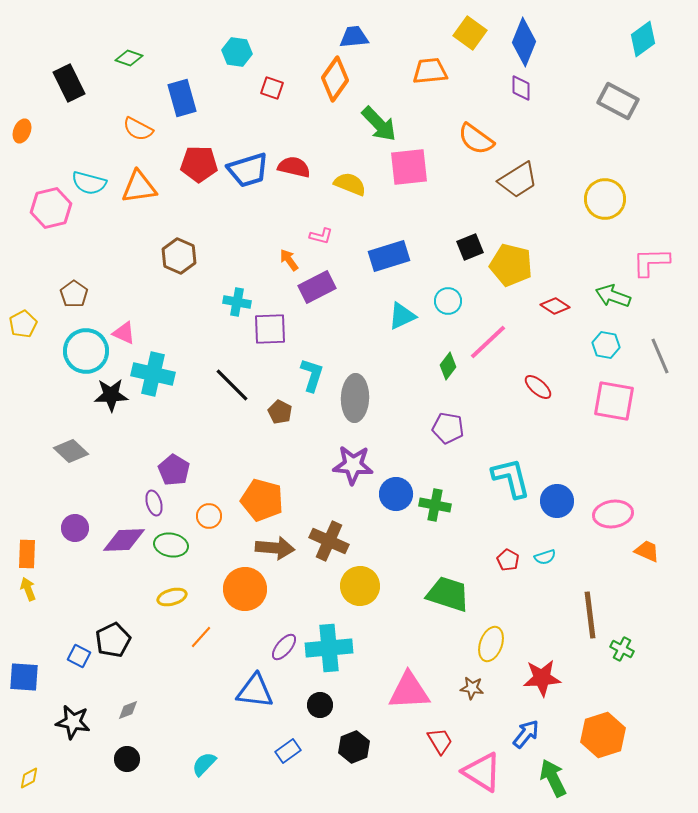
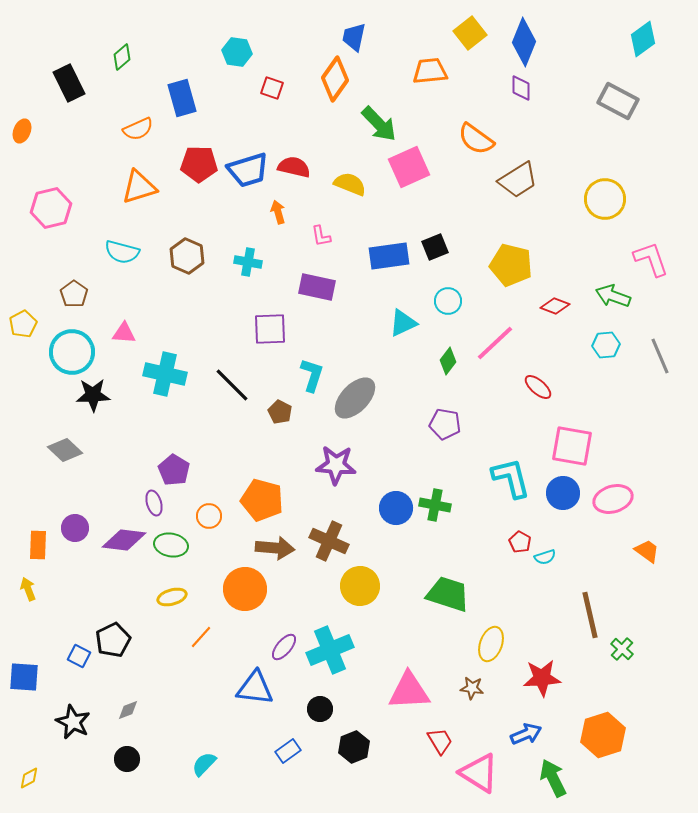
yellow square at (470, 33): rotated 16 degrees clockwise
blue trapezoid at (354, 37): rotated 72 degrees counterclockwise
green diamond at (129, 58): moved 7 px left, 1 px up; rotated 60 degrees counterclockwise
orange semicircle at (138, 129): rotated 52 degrees counterclockwise
pink square at (409, 167): rotated 18 degrees counterclockwise
cyan semicircle at (89, 183): moved 33 px right, 69 px down
orange triangle at (139, 187): rotated 9 degrees counterclockwise
pink L-shape at (321, 236): rotated 65 degrees clockwise
black square at (470, 247): moved 35 px left
brown hexagon at (179, 256): moved 8 px right
blue rectangle at (389, 256): rotated 9 degrees clockwise
orange arrow at (289, 260): moved 11 px left, 48 px up; rotated 20 degrees clockwise
pink L-shape at (651, 262): moved 3 px up; rotated 72 degrees clockwise
purple rectangle at (317, 287): rotated 39 degrees clockwise
cyan cross at (237, 302): moved 11 px right, 40 px up
red diamond at (555, 306): rotated 12 degrees counterclockwise
cyan triangle at (402, 316): moved 1 px right, 7 px down
pink triangle at (124, 333): rotated 20 degrees counterclockwise
pink line at (488, 342): moved 7 px right, 1 px down
cyan hexagon at (606, 345): rotated 16 degrees counterclockwise
cyan circle at (86, 351): moved 14 px left, 1 px down
green diamond at (448, 366): moved 5 px up
cyan cross at (153, 374): moved 12 px right
black star at (111, 395): moved 18 px left
gray ellipse at (355, 398): rotated 42 degrees clockwise
pink square at (614, 401): moved 42 px left, 45 px down
purple pentagon at (448, 428): moved 3 px left, 4 px up
gray diamond at (71, 451): moved 6 px left, 1 px up
purple star at (353, 465): moved 17 px left
blue circle at (396, 494): moved 14 px down
blue circle at (557, 501): moved 6 px right, 8 px up
pink ellipse at (613, 514): moved 15 px up; rotated 9 degrees counterclockwise
purple diamond at (124, 540): rotated 9 degrees clockwise
orange trapezoid at (647, 551): rotated 12 degrees clockwise
orange rectangle at (27, 554): moved 11 px right, 9 px up
red pentagon at (508, 560): moved 12 px right, 18 px up
brown line at (590, 615): rotated 6 degrees counterclockwise
cyan cross at (329, 648): moved 1 px right, 2 px down; rotated 18 degrees counterclockwise
green cross at (622, 649): rotated 15 degrees clockwise
blue triangle at (255, 691): moved 3 px up
black circle at (320, 705): moved 4 px down
black star at (73, 722): rotated 16 degrees clockwise
blue arrow at (526, 734): rotated 28 degrees clockwise
pink triangle at (482, 772): moved 3 px left, 1 px down
